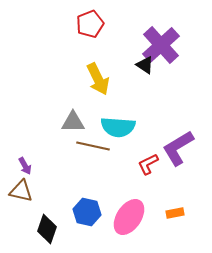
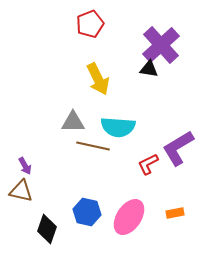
black triangle: moved 4 px right, 4 px down; rotated 24 degrees counterclockwise
